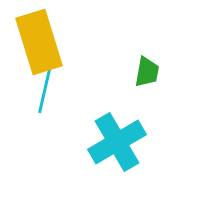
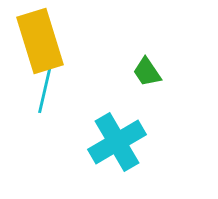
yellow rectangle: moved 1 px right, 1 px up
green trapezoid: rotated 136 degrees clockwise
